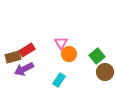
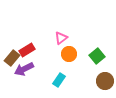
pink triangle: moved 5 px up; rotated 24 degrees clockwise
brown rectangle: moved 1 px left, 1 px down; rotated 35 degrees counterclockwise
brown circle: moved 9 px down
